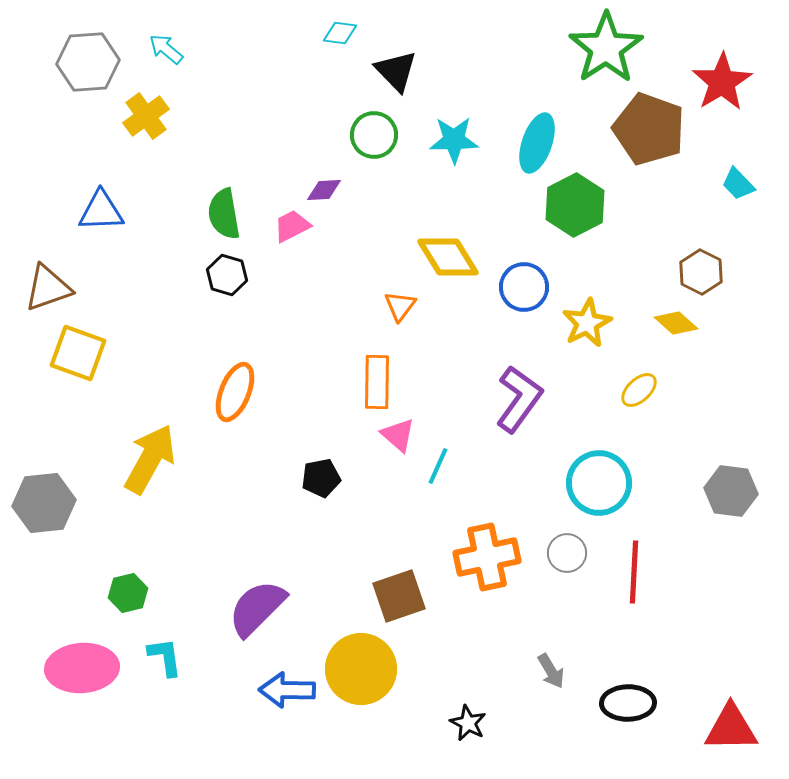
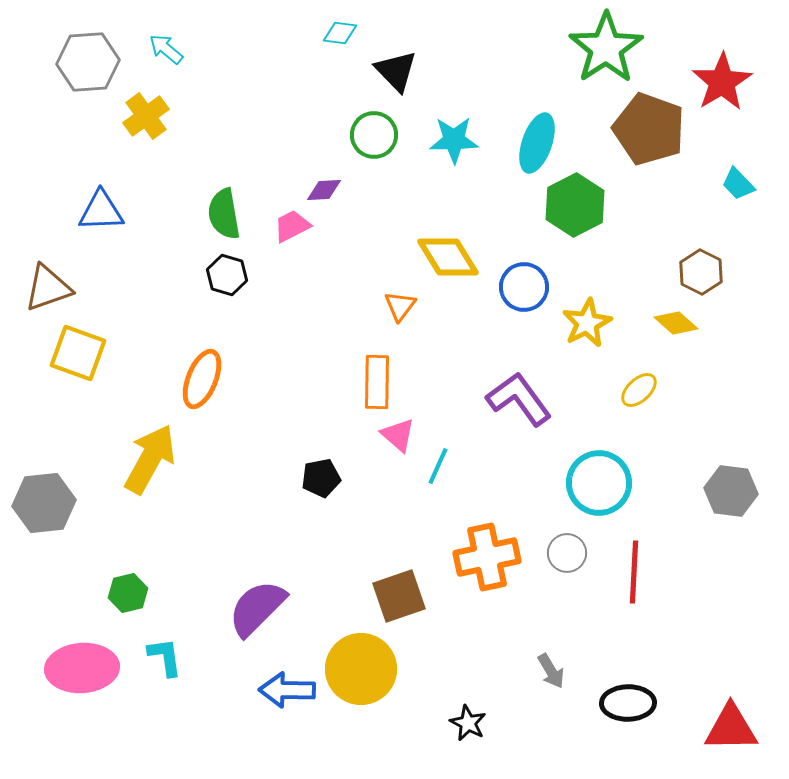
orange ellipse at (235, 392): moved 33 px left, 13 px up
purple L-shape at (519, 399): rotated 72 degrees counterclockwise
